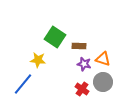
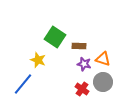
yellow star: rotated 14 degrees clockwise
